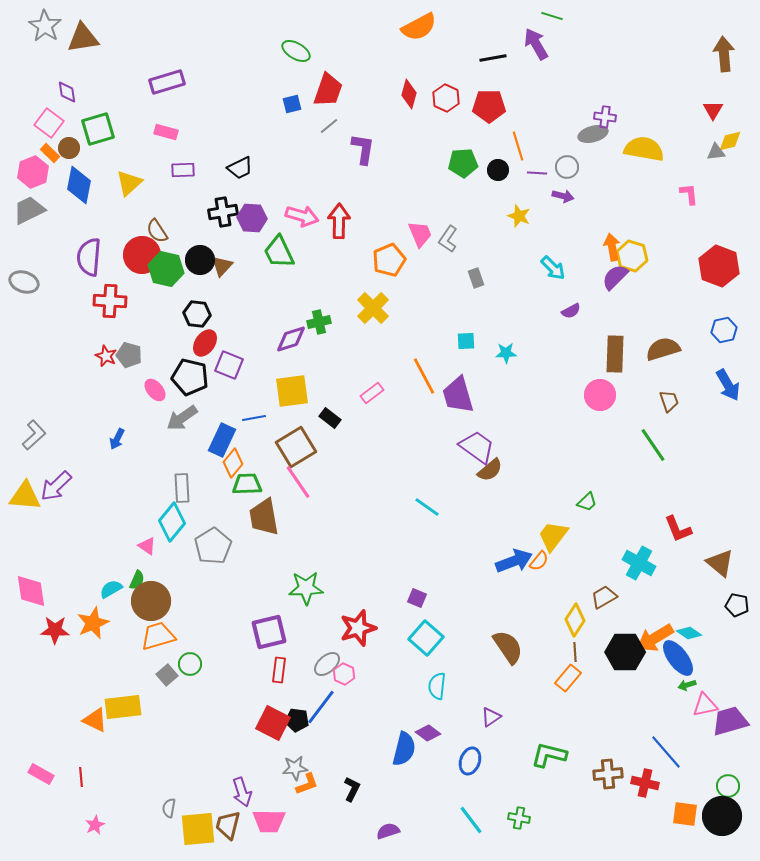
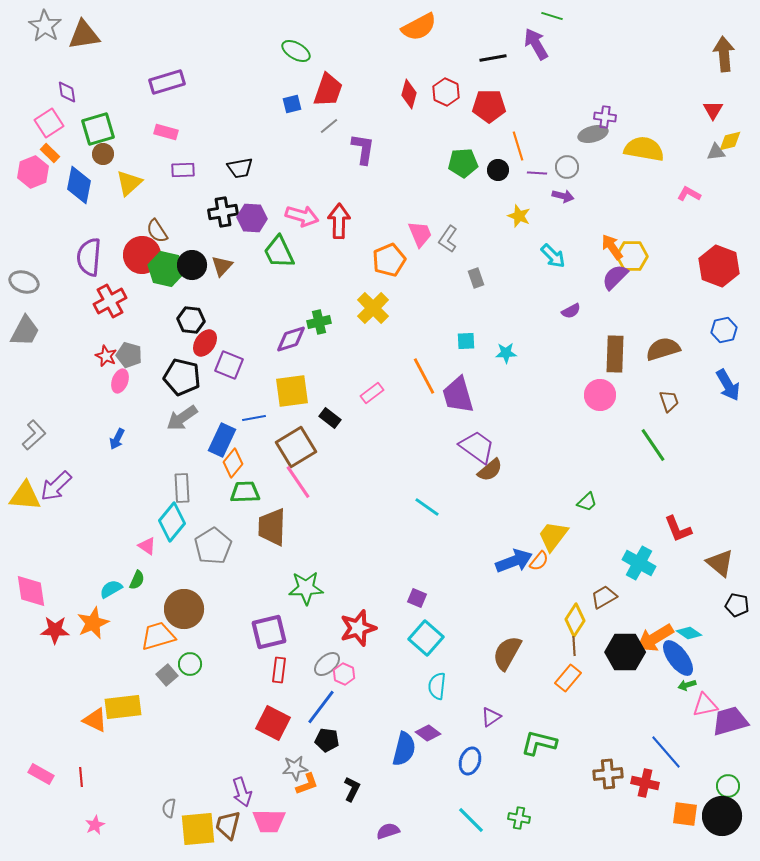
brown triangle at (83, 38): moved 1 px right, 3 px up
red hexagon at (446, 98): moved 6 px up
pink square at (49, 123): rotated 20 degrees clockwise
brown circle at (69, 148): moved 34 px right, 6 px down
black trapezoid at (240, 168): rotated 16 degrees clockwise
pink L-shape at (689, 194): rotated 55 degrees counterclockwise
gray trapezoid at (29, 210): moved 4 px left, 121 px down; rotated 144 degrees clockwise
orange arrow at (612, 247): rotated 24 degrees counterclockwise
yellow hexagon at (632, 256): rotated 16 degrees counterclockwise
black circle at (200, 260): moved 8 px left, 5 px down
cyan arrow at (553, 268): moved 12 px up
red cross at (110, 301): rotated 32 degrees counterclockwise
black hexagon at (197, 314): moved 6 px left, 6 px down
black pentagon at (190, 377): moved 8 px left
pink ellipse at (155, 390): moved 35 px left, 9 px up; rotated 60 degrees clockwise
green trapezoid at (247, 484): moved 2 px left, 8 px down
brown trapezoid at (264, 517): moved 8 px right, 10 px down; rotated 12 degrees clockwise
brown circle at (151, 601): moved 33 px right, 8 px down
brown semicircle at (508, 647): moved 1 px left, 6 px down; rotated 117 degrees counterclockwise
brown line at (575, 652): moved 1 px left, 6 px up
black pentagon at (297, 720): moved 30 px right, 20 px down
green L-shape at (549, 755): moved 10 px left, 12 px up
cyan line at (471, 820): rotated 8 degrees counterclockwise
